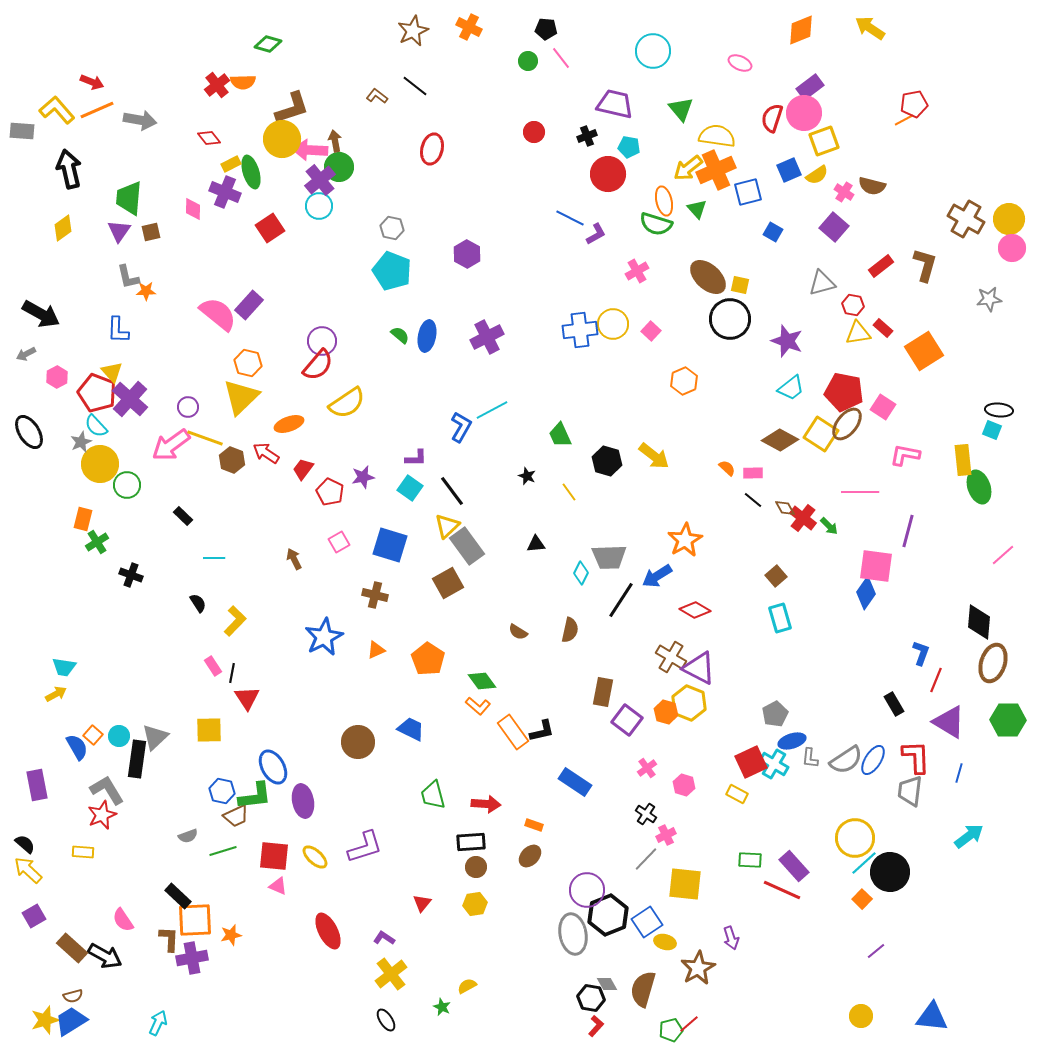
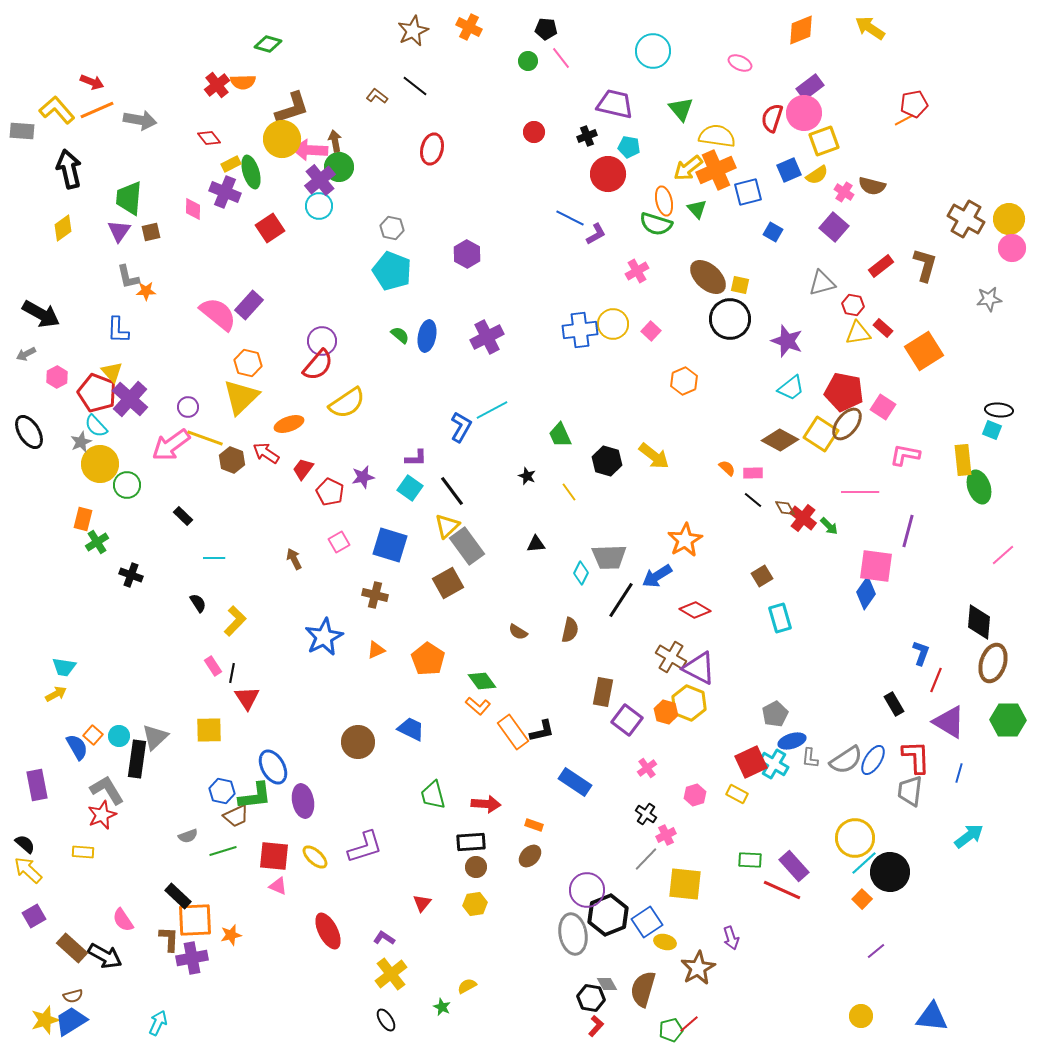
brown square at (776, 576): moved 14 px left; rotated 10 degrees clockwise
pink hexagon at (684, 785): moved 11 px right, 10 px down; rotated 25 degrees clockwise
